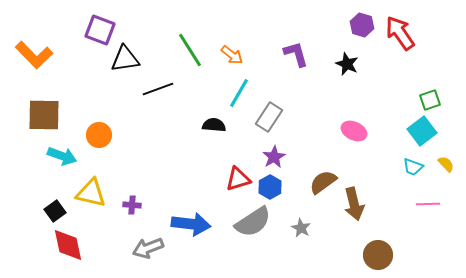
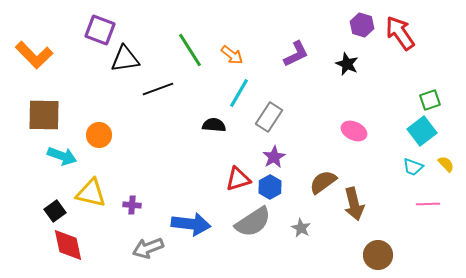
purple L-shape: rotated 80 degrees clockwise
